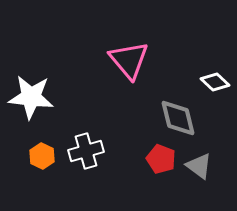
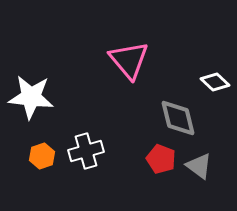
orange hexagon: rotated 15 degrees clockwise
